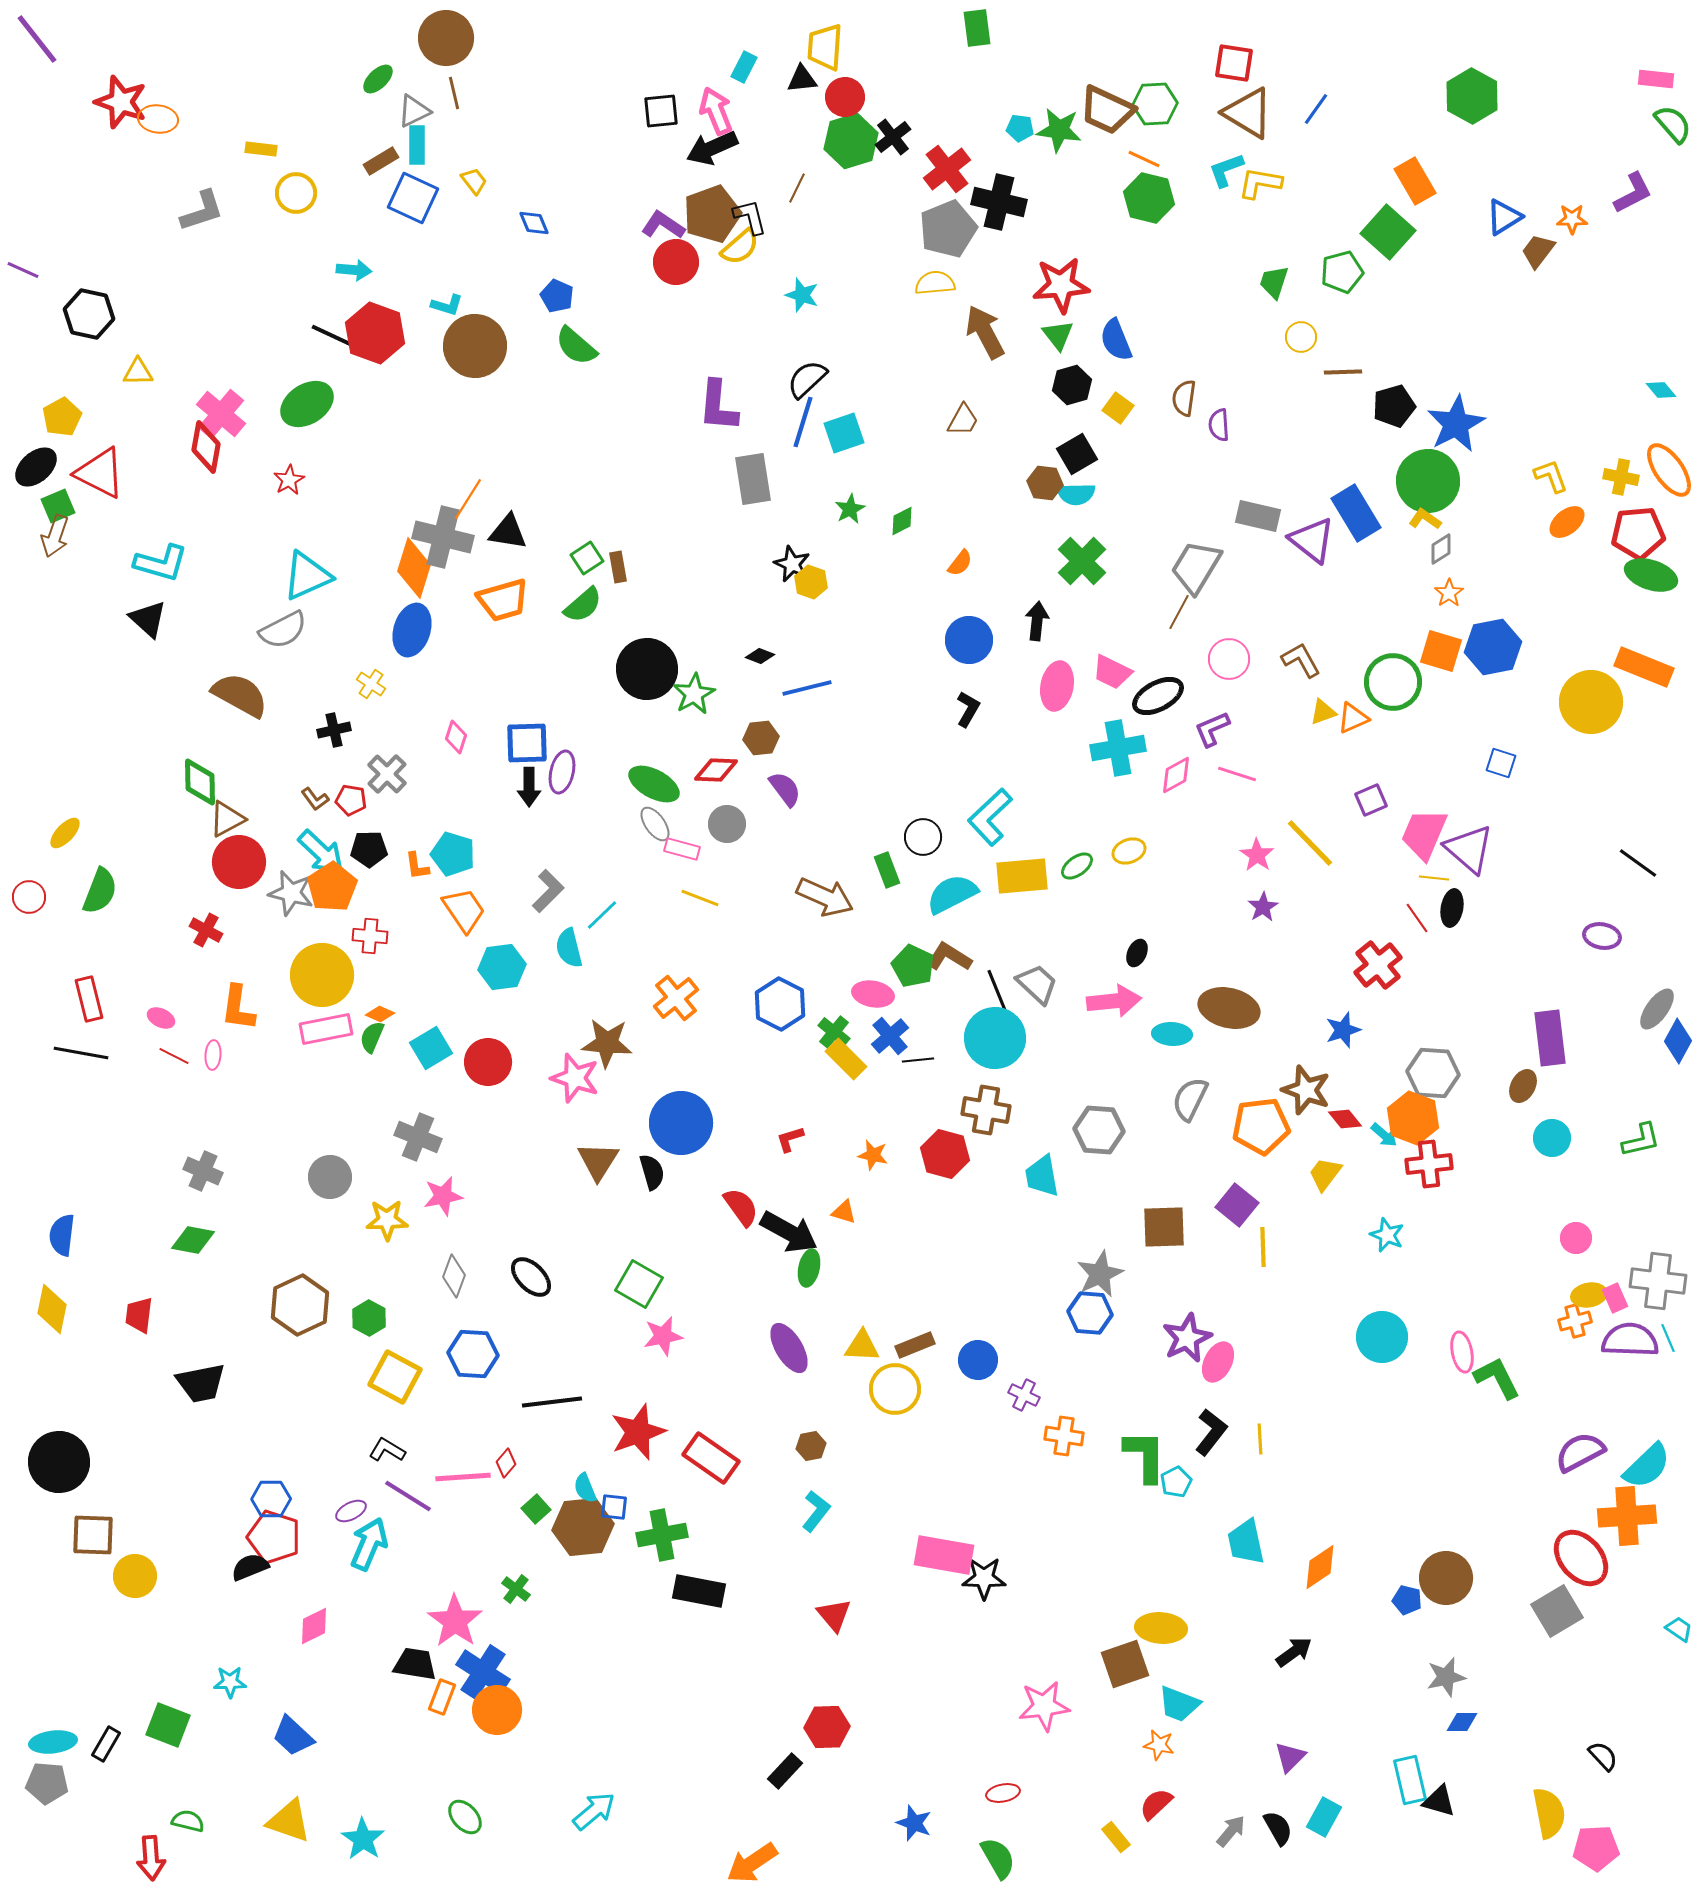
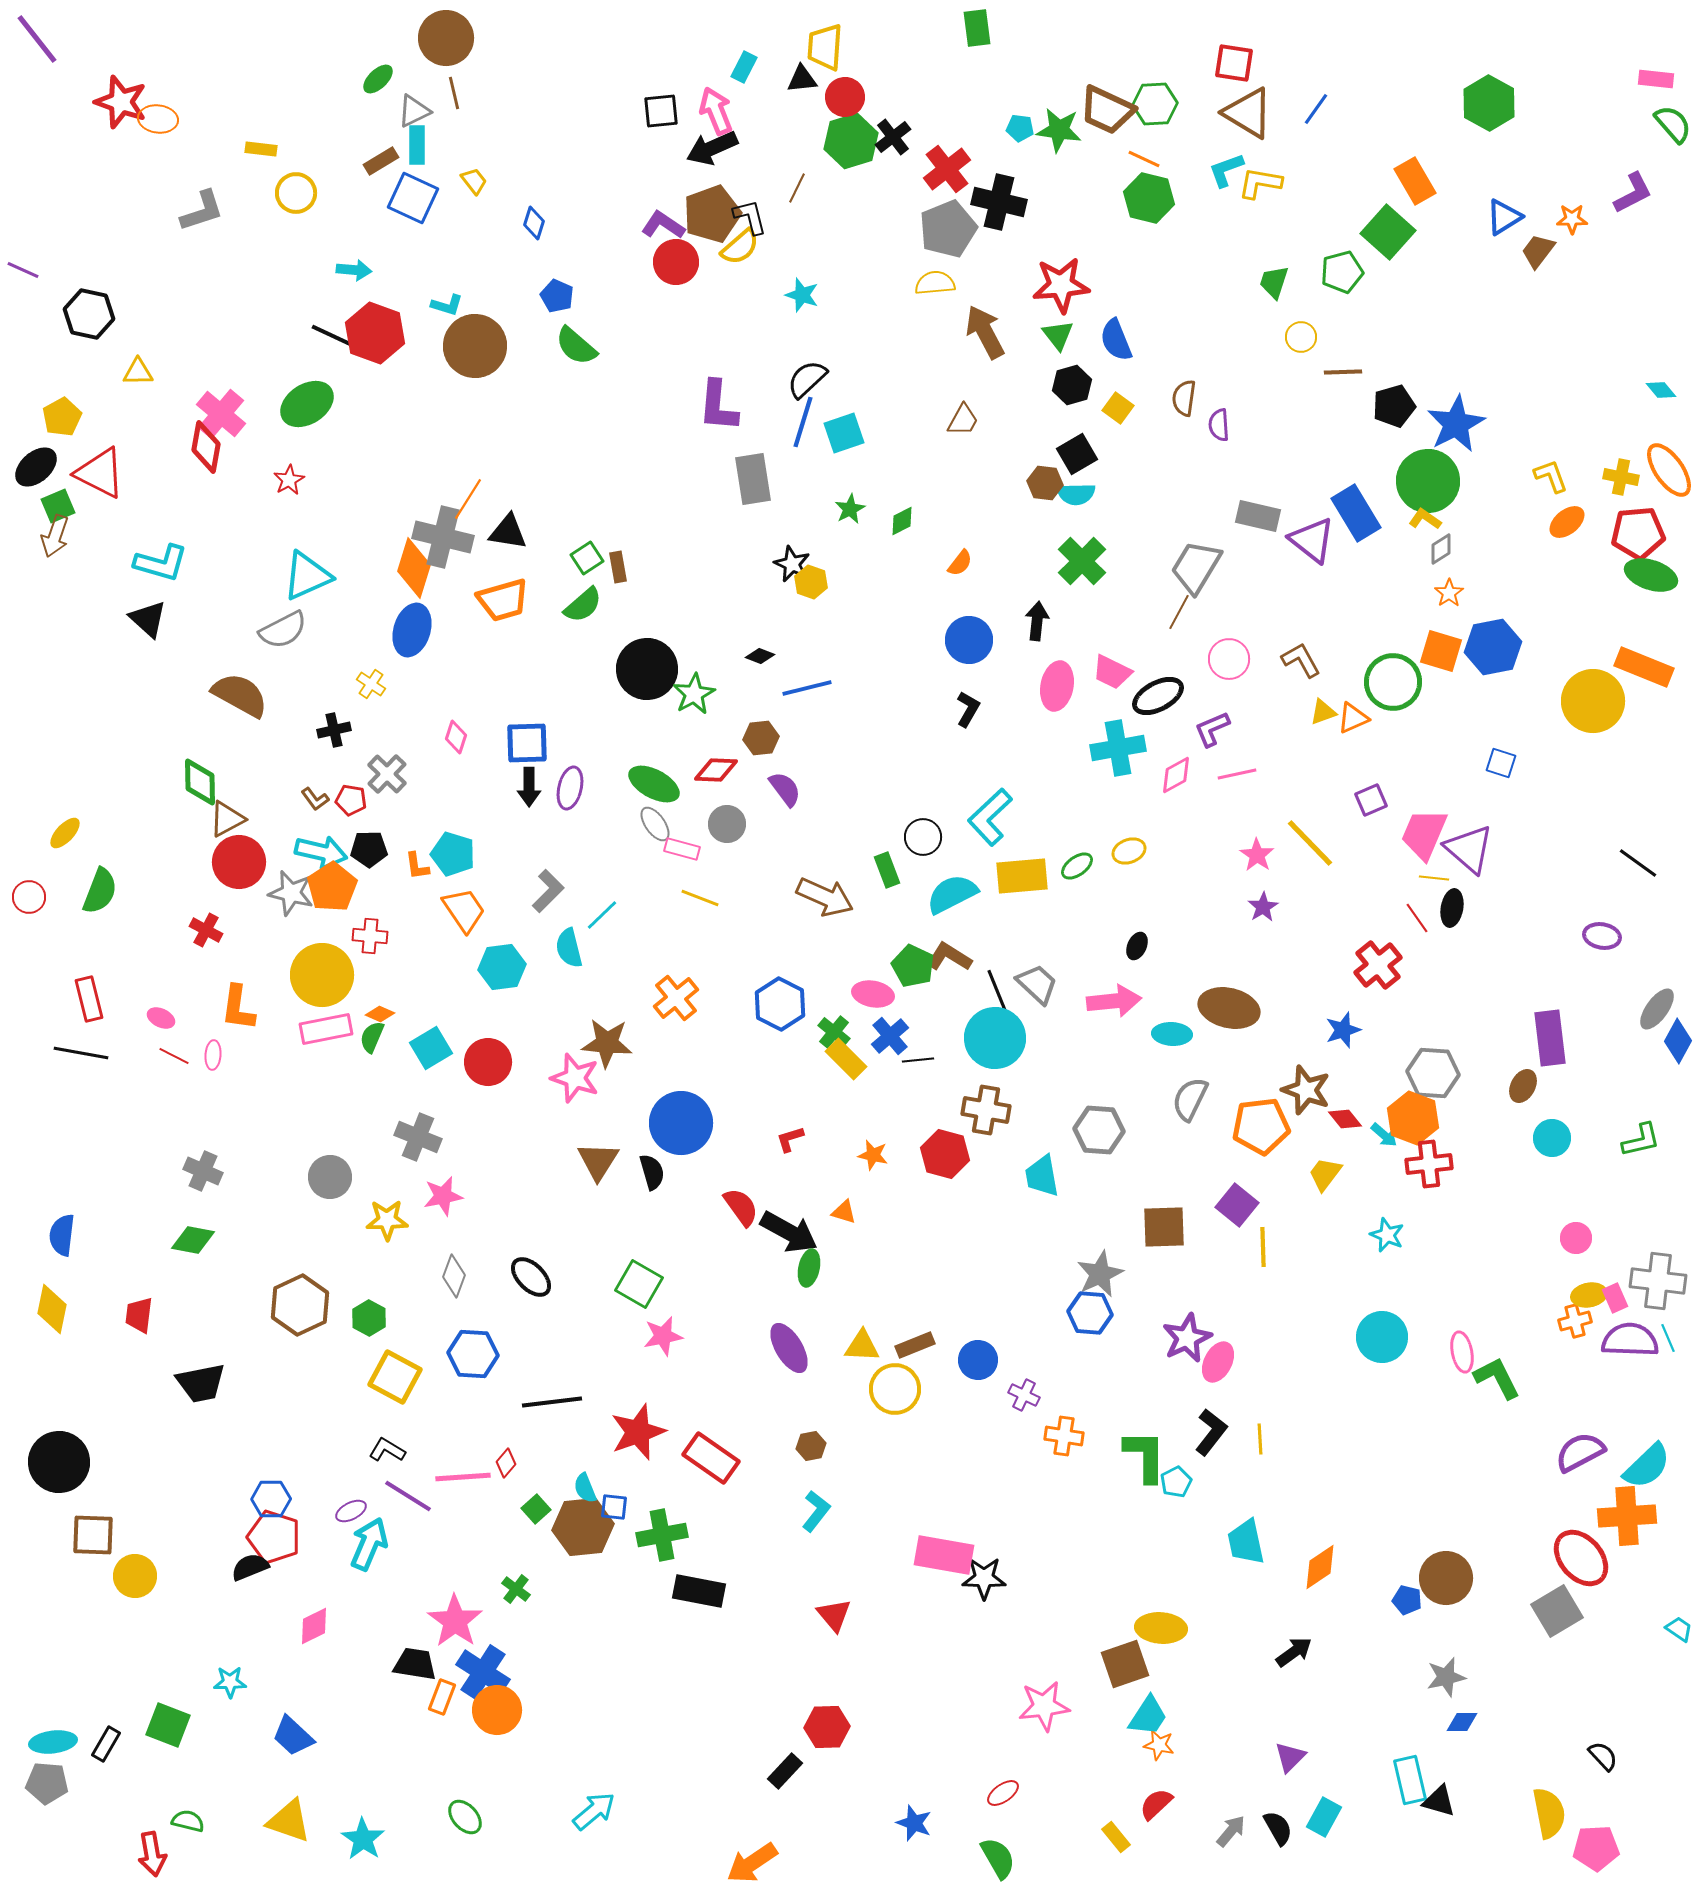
green hexagon at (1472, 96): moved 17 px right, 7 px down
blue diamond at (534, 223): rotated 40 degrees clockwise
yellow circle at (1591, 702): moved 2 px right, 1 px up
purple ellipse at (562, 772): moved 8 px right, 16 px down
pink line at (1237, 774): rotated 30 degrees counterclockwise
cyan arrow at (321, 852): rotated 30 degrees counterclockwise
black ellipse at (1137, 953): moved 7 px up
cyan trapezoid at (1179, 1704): moved 31 px left, 12 px down; rotated 78 degrees counterclockwise
red ellipse at (1003, 1793): rotated 24 degrees counterclockwise
red arrow at (151, 1858): moved 1 px right, 4 px up; rotated 6 degrees counterclockwise
